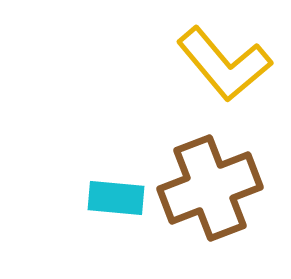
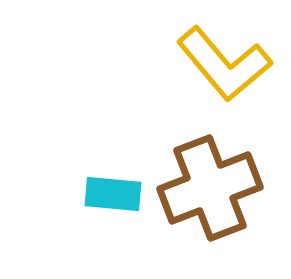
cyan rectangle: moved 3 px left, 4 px up
